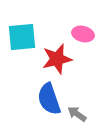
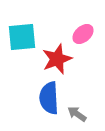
pink ellipse: rotated 55 degrees counterclockwise
red star: rotated 8 degrees counterclockwise
blue semicircle: moved 1 px up; rotated 16 degrees clockwise
